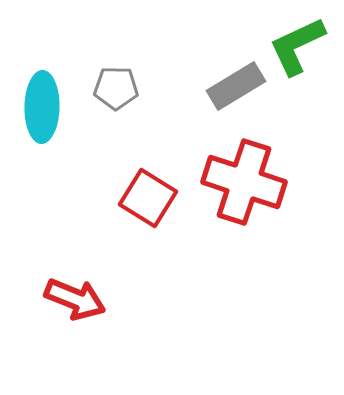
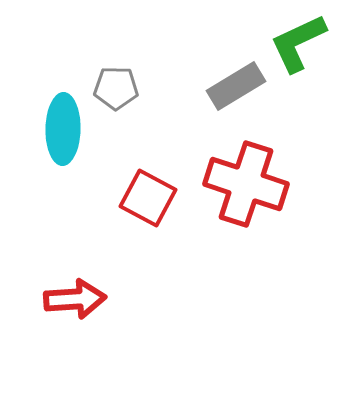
green L-shape: moved 1 px right, 3 px up
cyan ellipse: moved 21 px right, 22 px down
red cross: moved 2 px right, 2 px down
red square: rotated 4 degrees counterclockwise
red arrow: rotated 26 degrees counterclockwise
